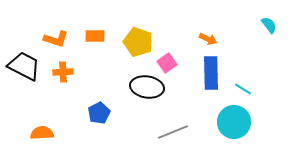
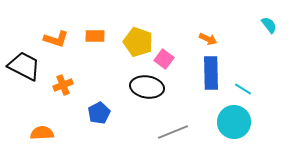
pink square: moved 3 px left, 4 px up; rotated 18 degrees counterclockwise
orange cross: moved 13 px down; rotated 18 degrees counterclockwise
